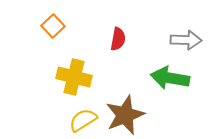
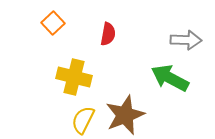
orange square: moved 3 px up
red semicircle: moved 10 px left, 5 px up
green arrow: rotated 18 degrees clockwise
yellow semicircle: rotated 32 degrees counterclockwise
